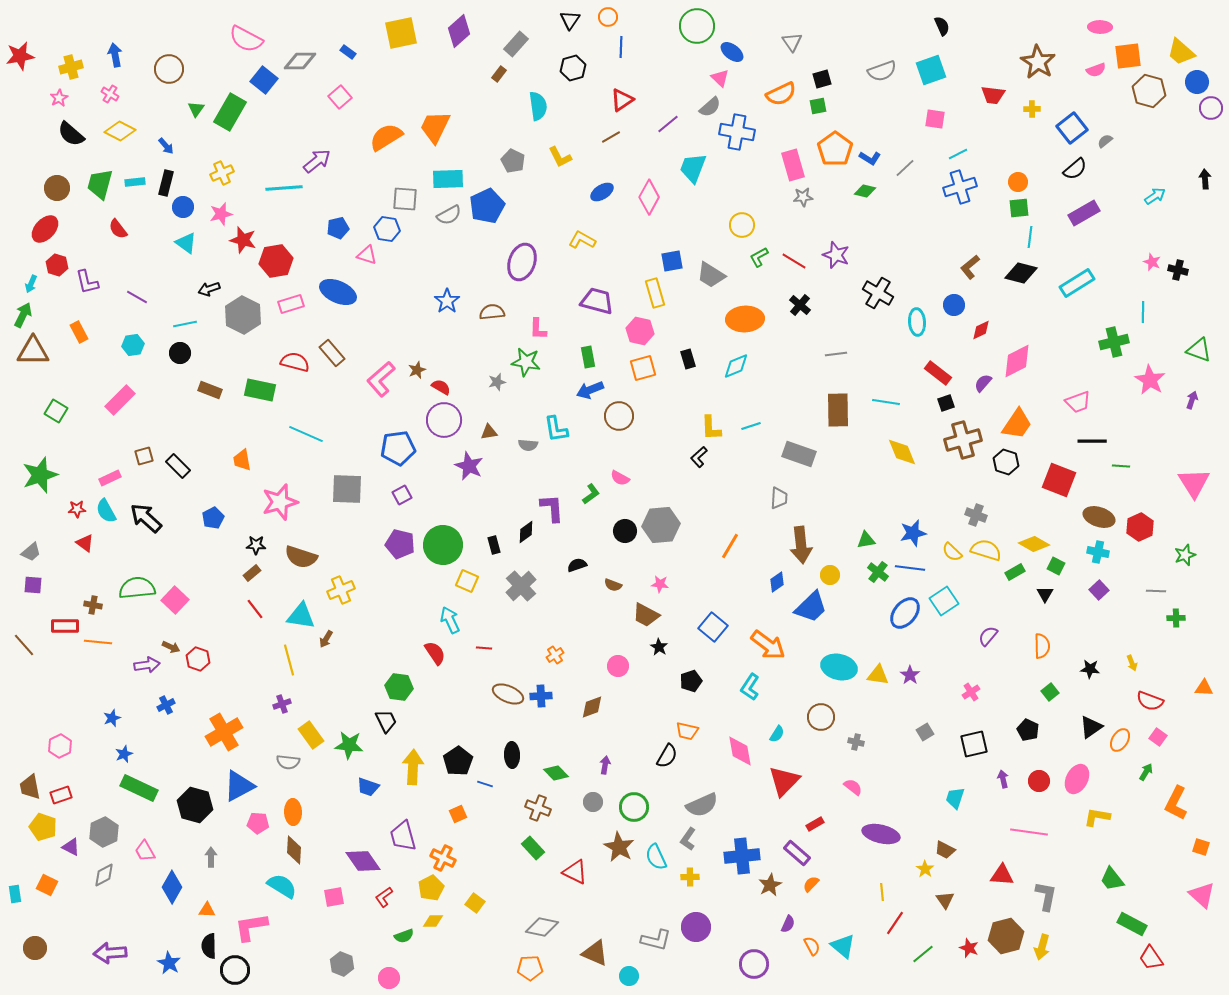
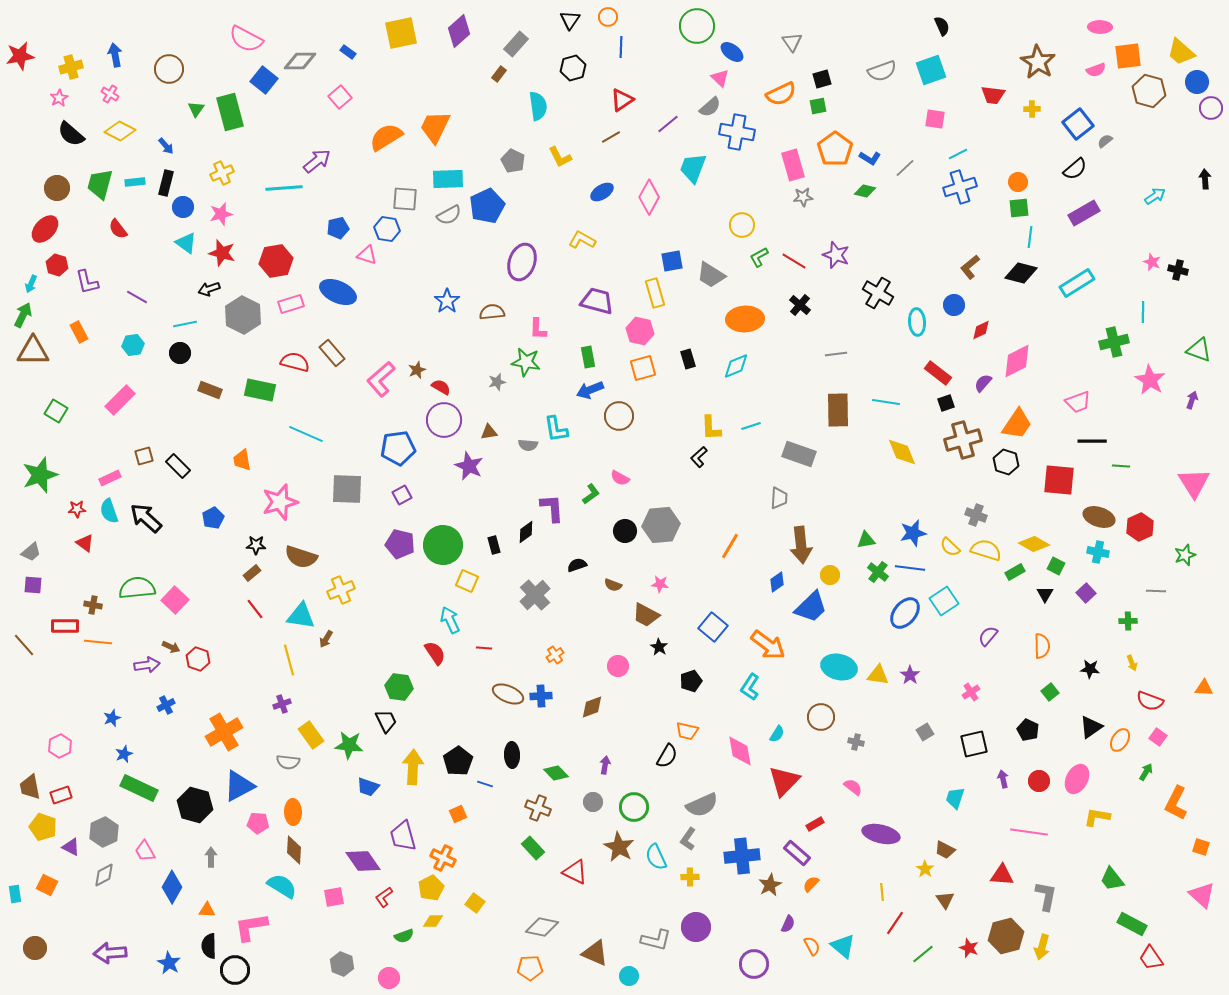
green rectangle at (230, 112): rotated 45 degrees counterclockwise
blue square at (1072, 128): moved 6 px right, 4 px up
red star at (243, 240): moved 21 px left, 13 px down
red square at (1059, 480): rotated 16 degrees counterclockwise
cyan semicircle at (106, 511): moved 3 px right; rotated 10 degrees clockwise
yellow semicircle at (952, 552): moved 2 px left, 5 px up
gray cross at (521, 586): moved 14 px right, 9 px down
purple square at (1099, 590): moved 13 px left, 3 px down
green cross at (1176, 618): moved 48 px left, 3 px down
